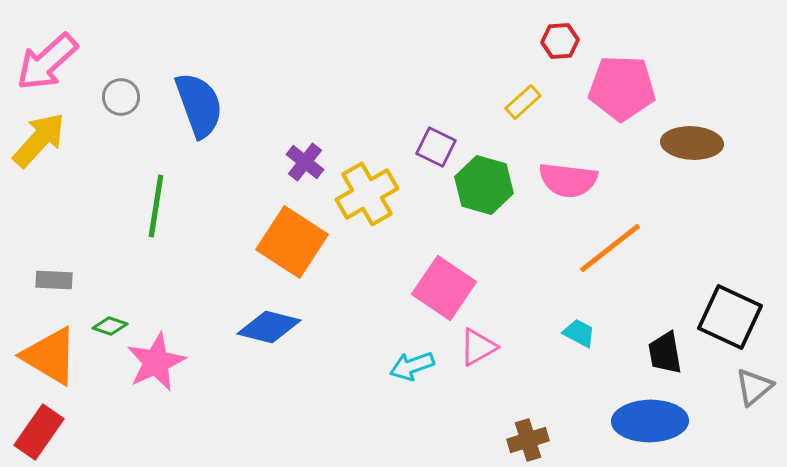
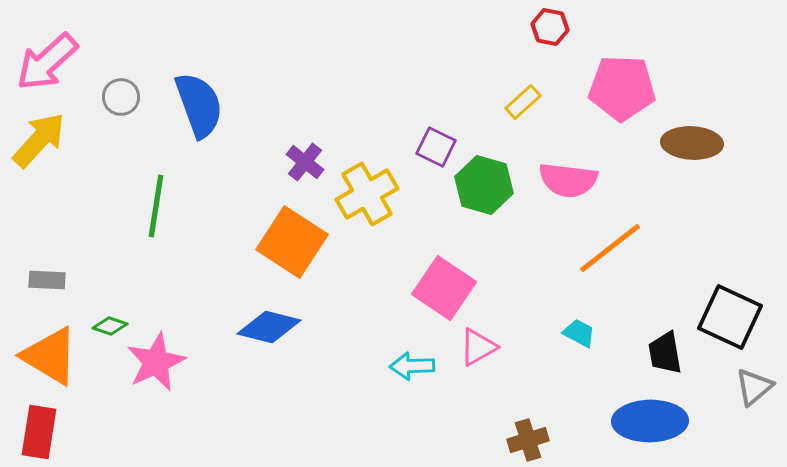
red hexagon: moved 10 px left, 14 px up; rotated 15 degrees clockwise
gray rectangle: moved 7 px left
cyan arrow: rotated 18 degrees clockwise
red rectangle: rotated 26 degrees counterclockwise
